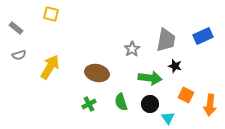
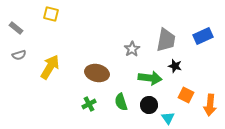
black circle: moved 1 px left, 1 px down
